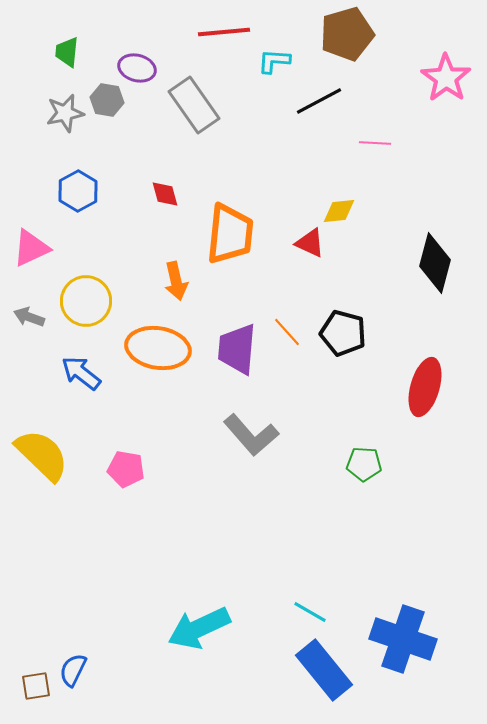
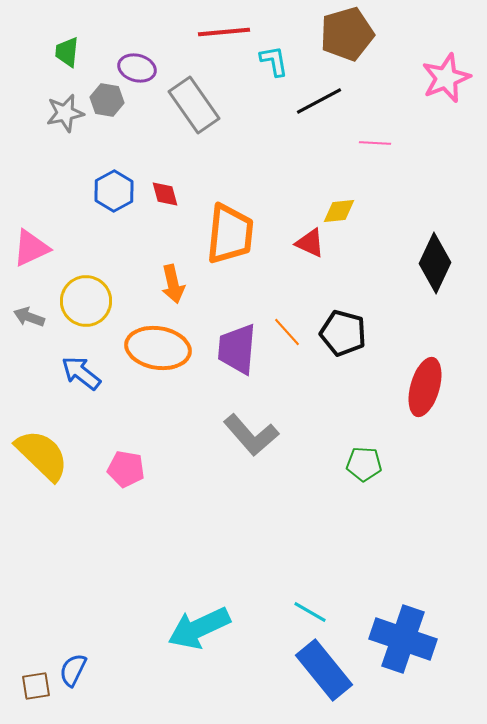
cyan L-shape: rotated 76 degrees clockwise
pink star: rotated 15 degrees clockwise
blue hexagon: moved 36 px right
black diamond: rotated 10 degrees clockwise
orange arrow: moved 3 px left, 3 px down
